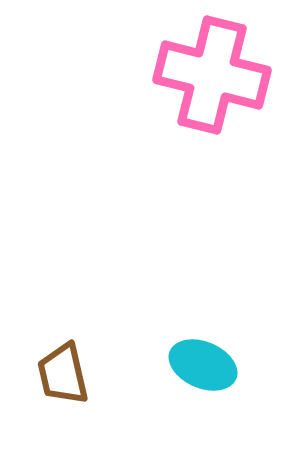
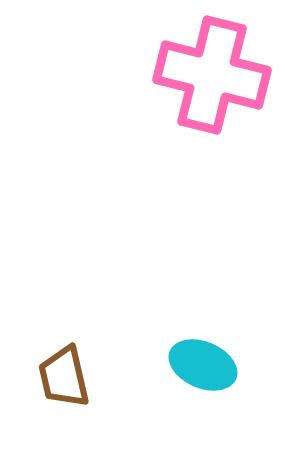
brown trapezoid: moved 1 px right, 3 px down
